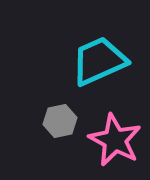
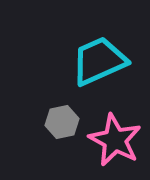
gray hexagon: moved 2 px right, 1 px down
